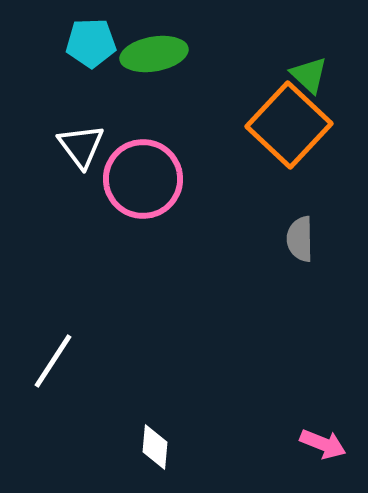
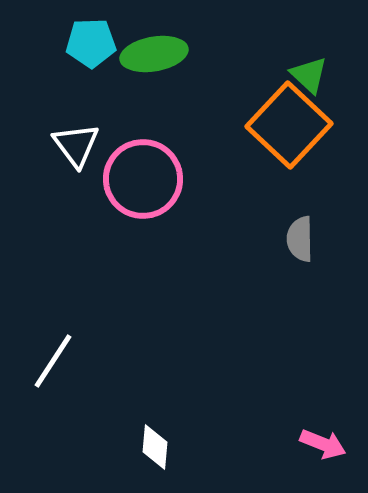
white triangle: moved 5 px left, 1 px up
